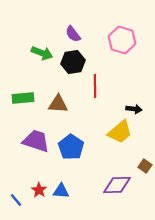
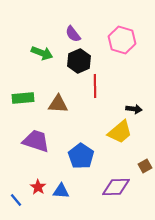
black hexagon: moved 6 px right, 1 px up; rotated 15 degrees counterclockwise
blue pentagon: moved 10 px right, 9 px down
brown square: rotated 24 degrees clockwise
purple diamond: moved 1 px left, 2 px down
red star: moved 1 px left, 3 px up
